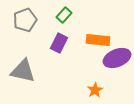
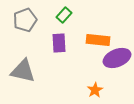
purple rectangle: rotated 30 degrees counterclockwise
